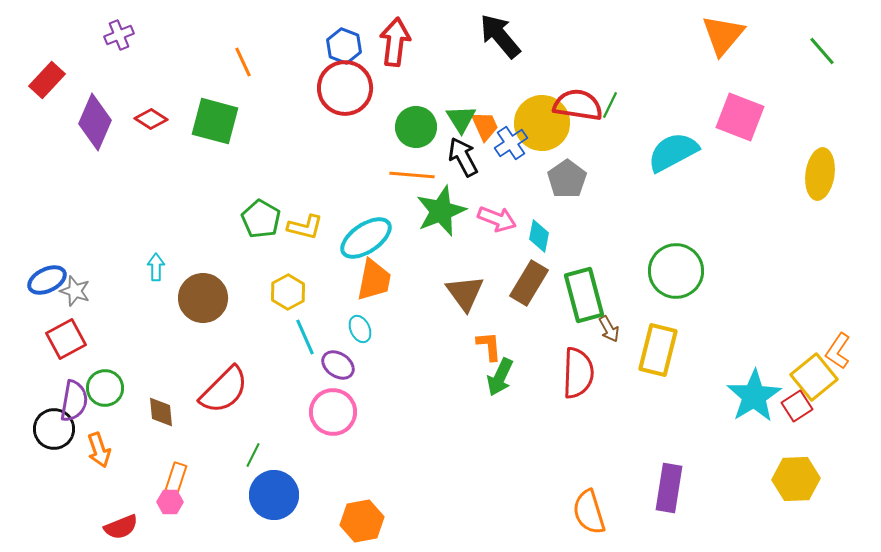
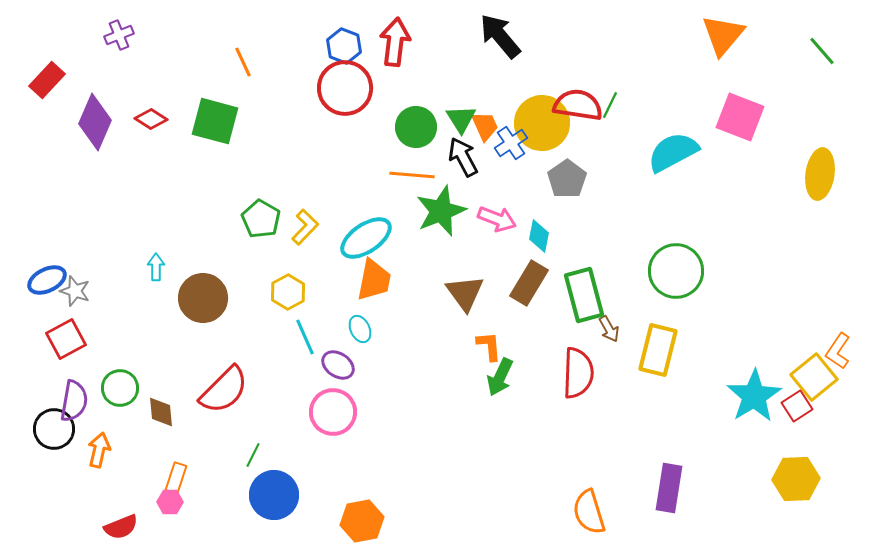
yellow L-shape at (305, 227): rotated 60 degrees counterclockwise
green circle at (105, 388): moved 15 px right
orange arrow at (99, 450): rotated 148 degrees counterclockwise
